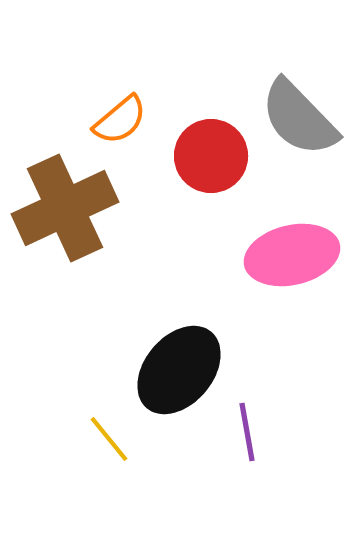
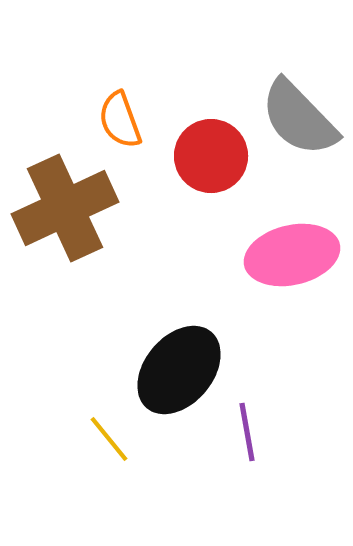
orange semicircle: rotated 110 degrees clockwise
